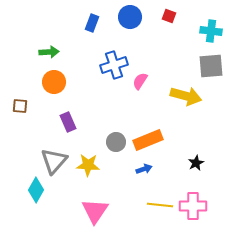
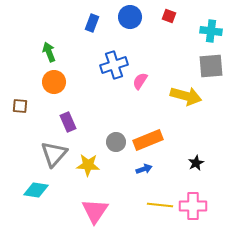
green arrow: rotated 108 degrees counterclockwise
gray triangle: moved 7 px up
cyan diamond: rotated 70 degrees clockwise
